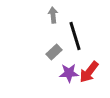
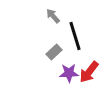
gray arrow: moved 1 px down; rotated 35 degrees counterclockwise
